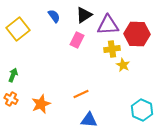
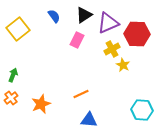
purple triangle: moved 2 px up; rotated 20 degrees counterclockwise
yellow cross: rotated 21 degrees counterclockwise
orange cross: moved 1 px up; rotated 24 degrees clockwise
cyan hexagon: rotated 20 degrees counterclockwise
